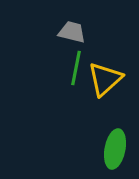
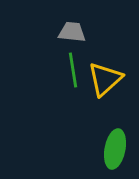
gray trapezoid: rotated 8 degrees counterclockwise
green line: moved 3 px left, 2 px down; rotated 20 degrees counterclockwise
